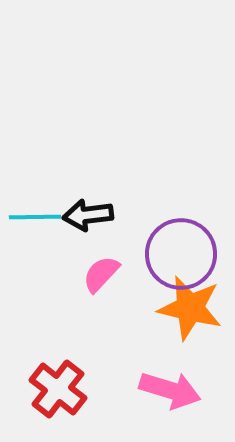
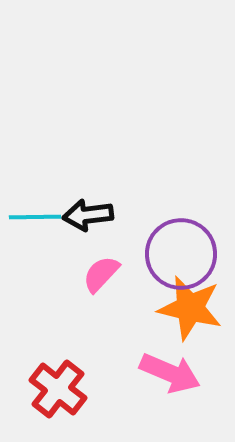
pink arrow: moved 17 px up; rotated 6 degrees clockwise
